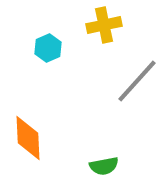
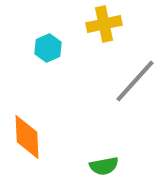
yellow cross: moved 1 px up
gray line: moved 2 px left
orange diamond: moved 1 px left, 1 px up
